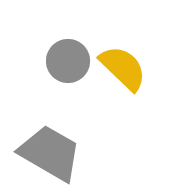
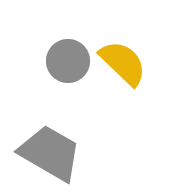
yellow semicircle: moved 5 px up
